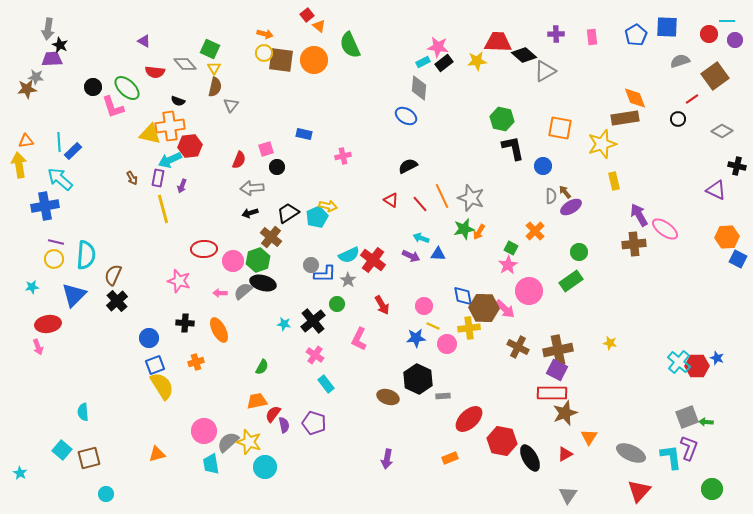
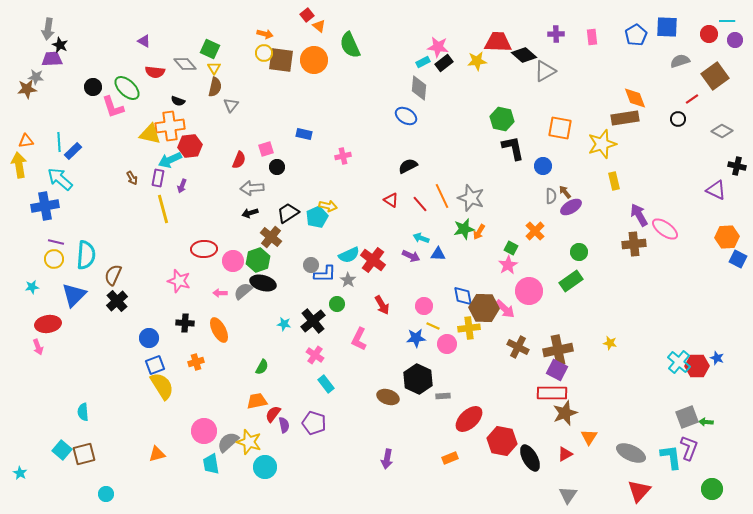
brown square at (89, 458): moved 5 px left, 4 px up
